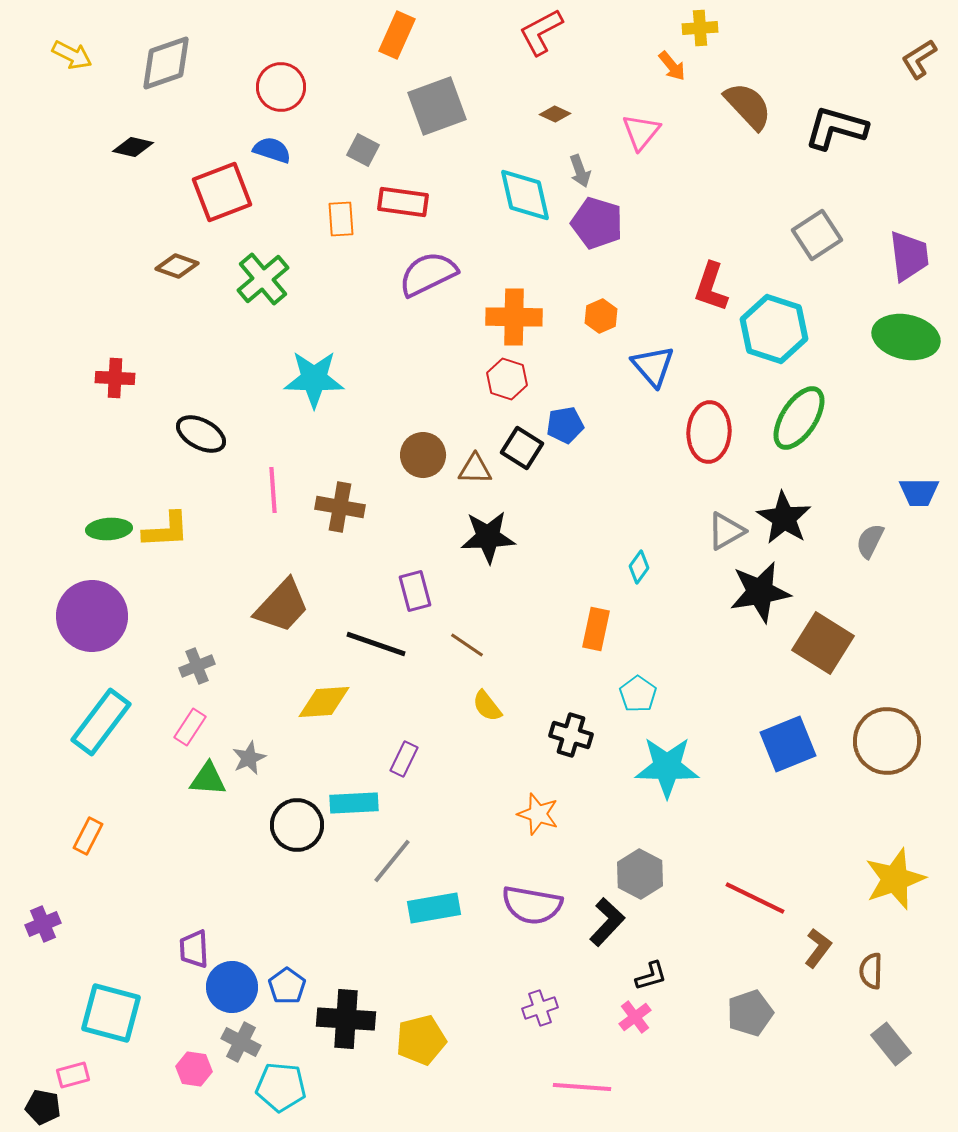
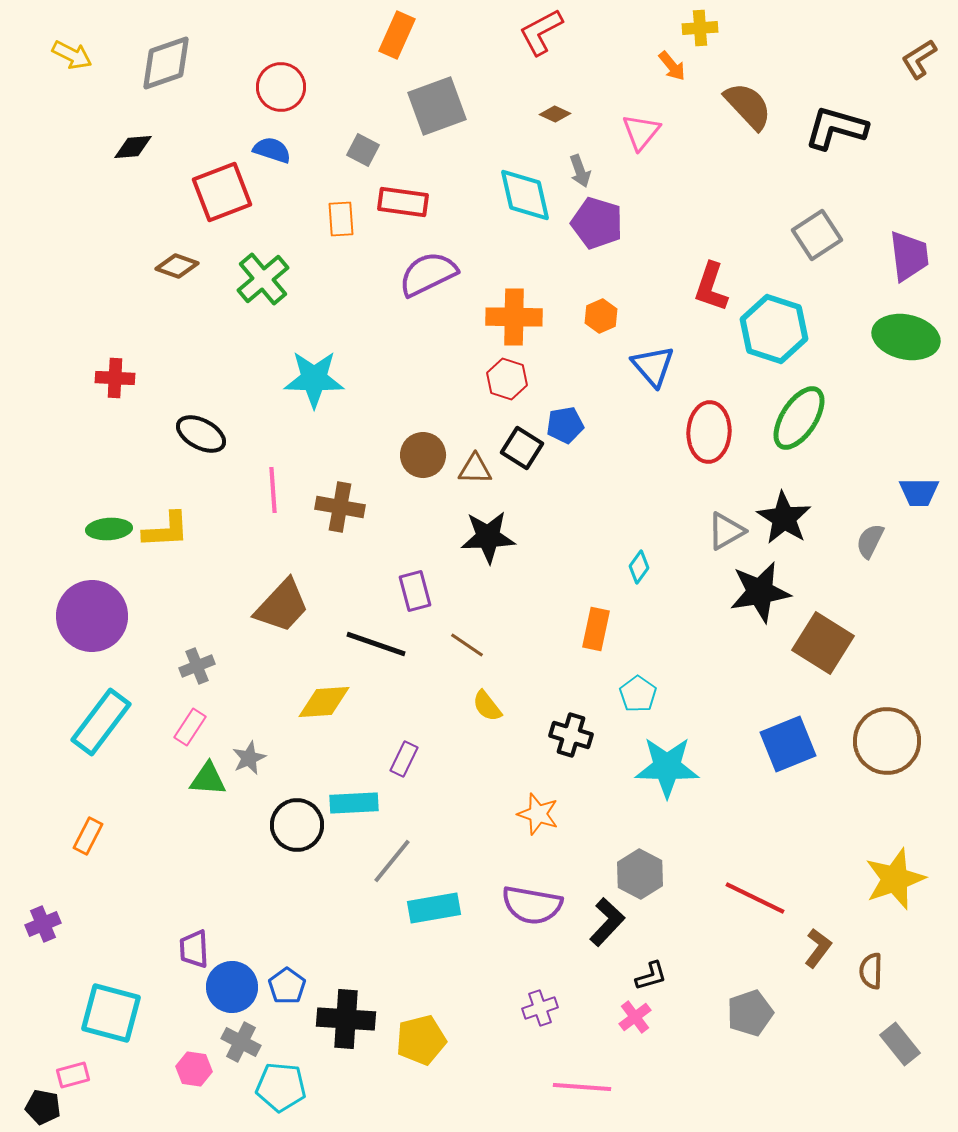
black diamond at (133, 147): rotated 18 degrees counterclockwise
gray rectangle at (891, 1044): moved 9 px right
